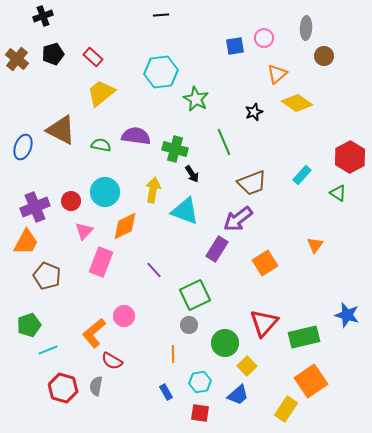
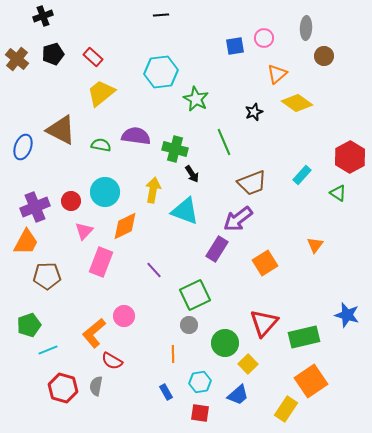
brown pentagon at (47, 276): rotated 24 degrees counterclockwise
yellow square at (247, 366): moved 1 px right, 2 px up
